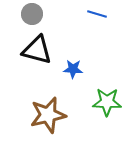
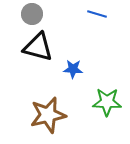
black triangle: moved 1 px right, 3 px up
